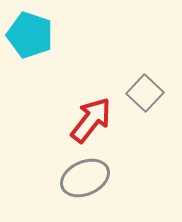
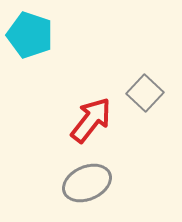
gray ellipse: moved 2 px right, 5 px down
